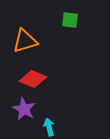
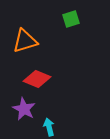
green square: moved 1 px right, 1 px up; rotated 24 degrees counterclockwise
red diamond: moved 4 px right
